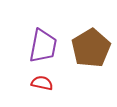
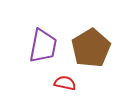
red semicircle: moved 23 px right
